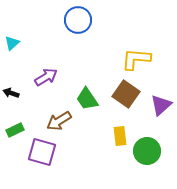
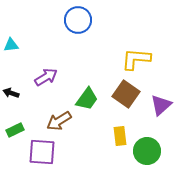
cyan triangle: moved 1 px left, 2 px down; rotated 35 degrees clockwise
green trapezoid: rotated 110 degrees counterclockwise
purple square: rotated 12 degrees counterclockwise
